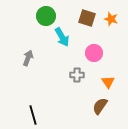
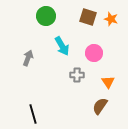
brown square: moved 1 px right, 1 px up
cyan arrow: moved 9 px down
black line: moved 1 px up
